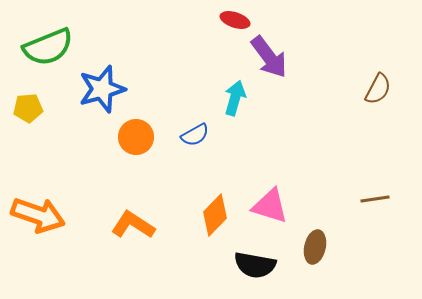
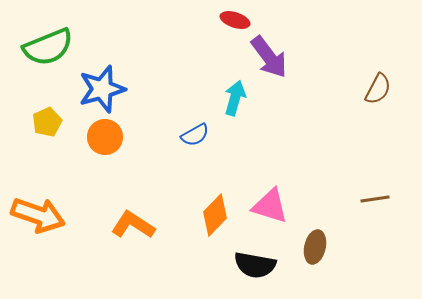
yellow pentagon: moved 19 px right, 14 px down; rotated 20 degrees counterclockwise
orange circle: moved 31 px left
